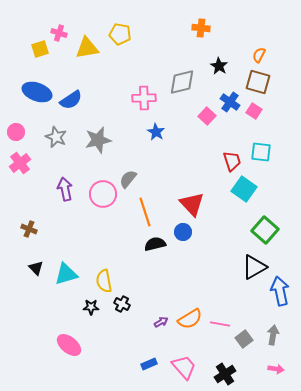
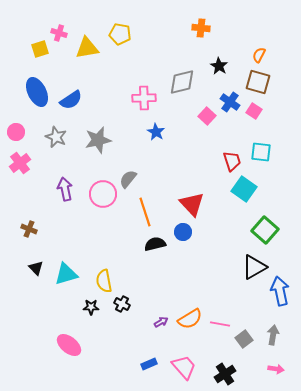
blue ellipse at (37, 92): rotated 44 degrees clockwise
